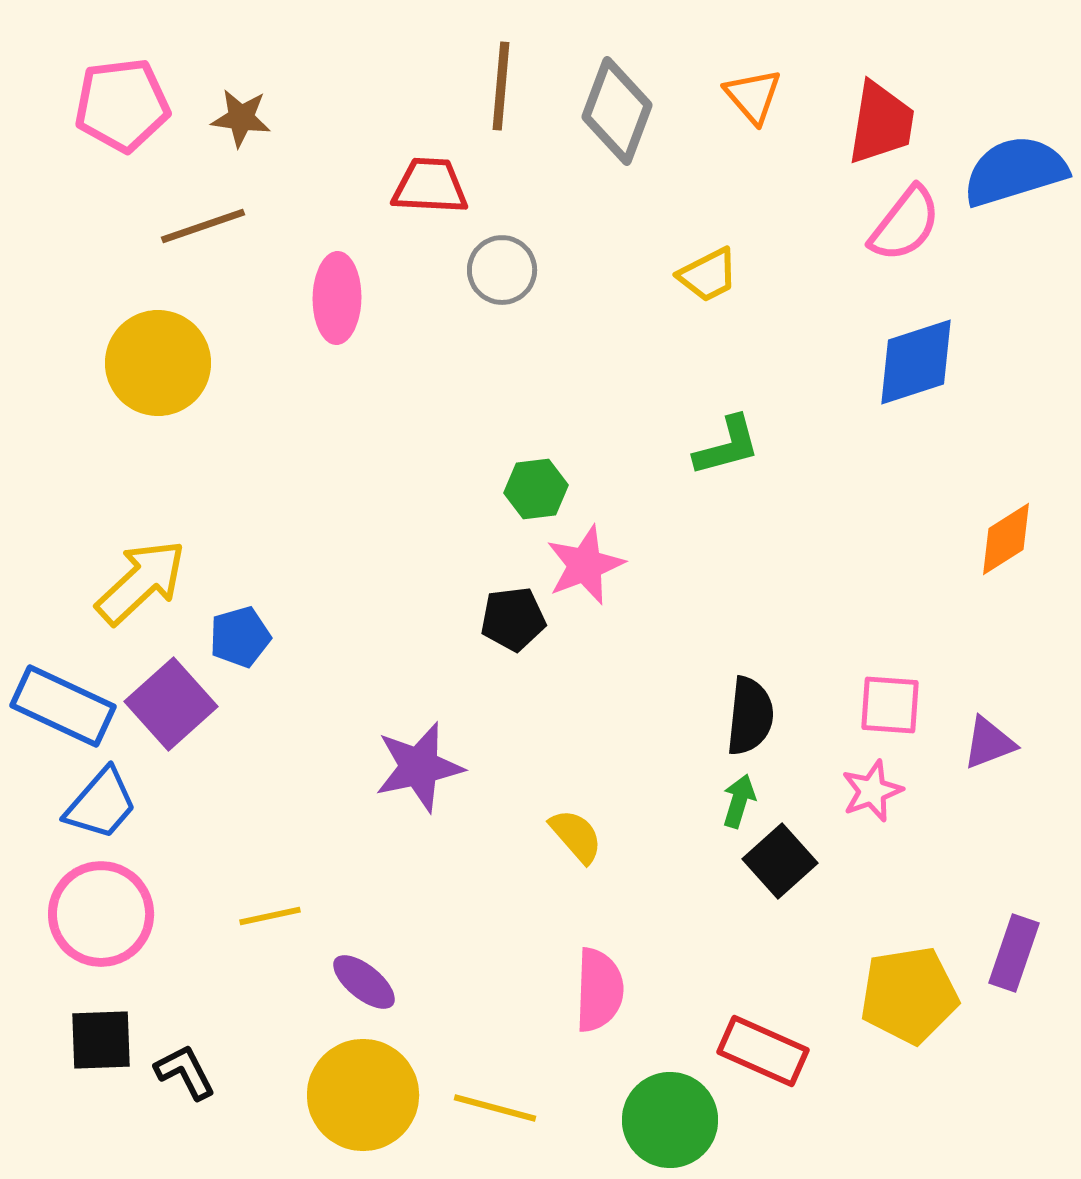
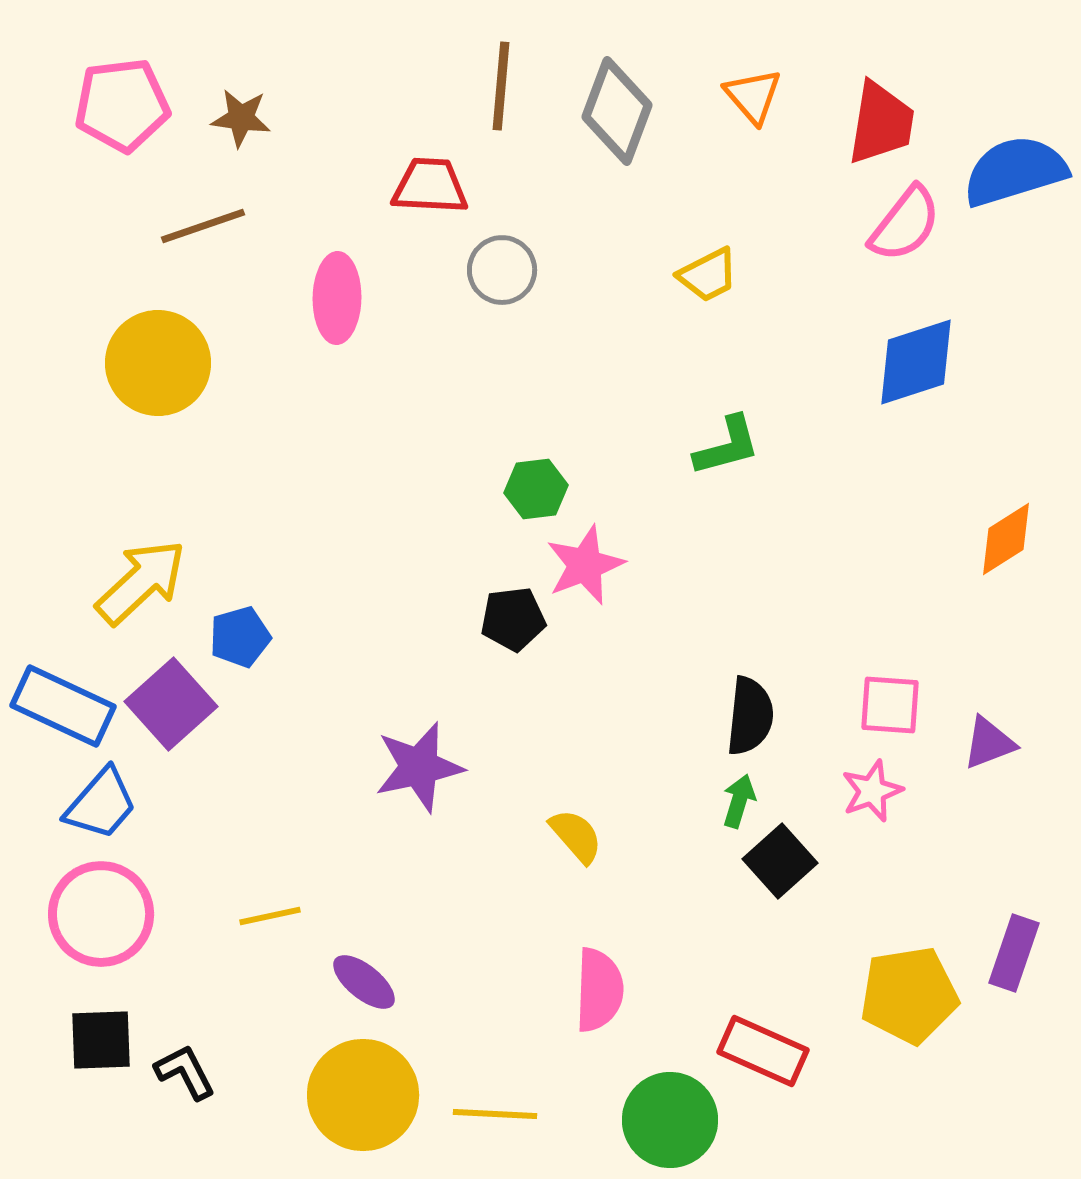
yellow line at (495, 1108): moved 6 px down; rotated 12 degrees counterclockwise
